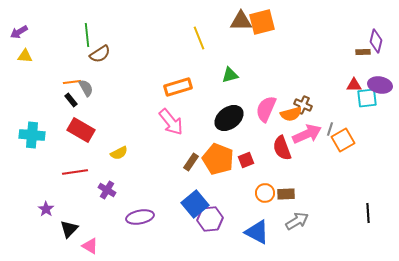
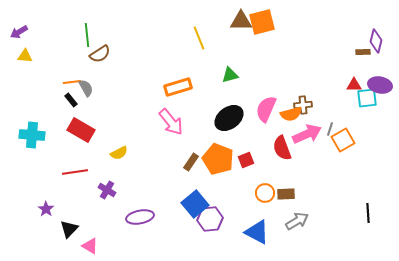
brown cross at (303, 105): rotated 30 degrees counterclockwise
